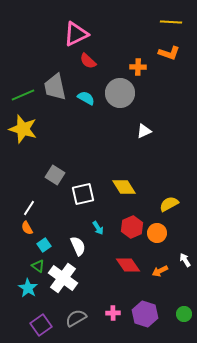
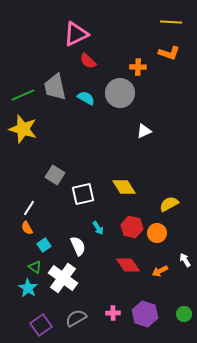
red hexagon: rotated 25 degrees counterclockwise
green triangle: moved 3 px left, 1 px down
